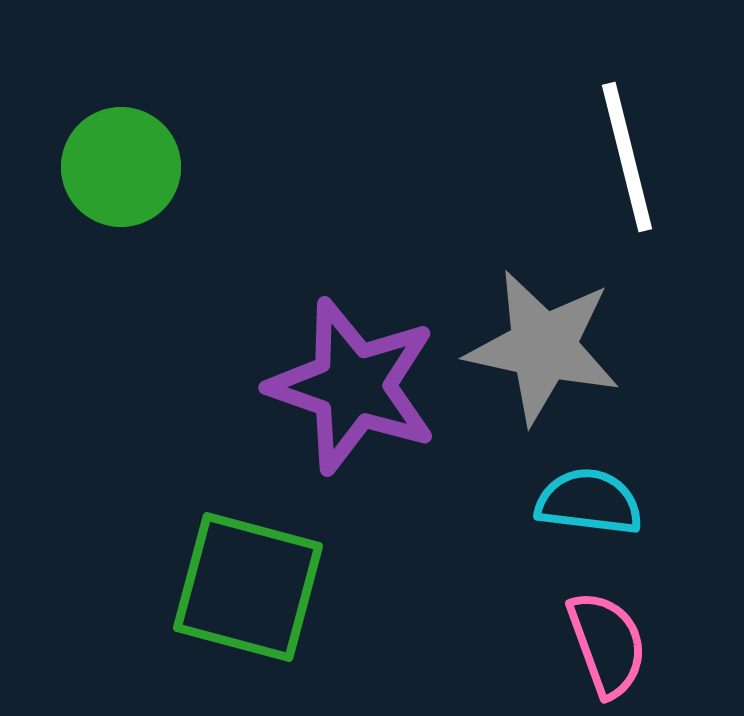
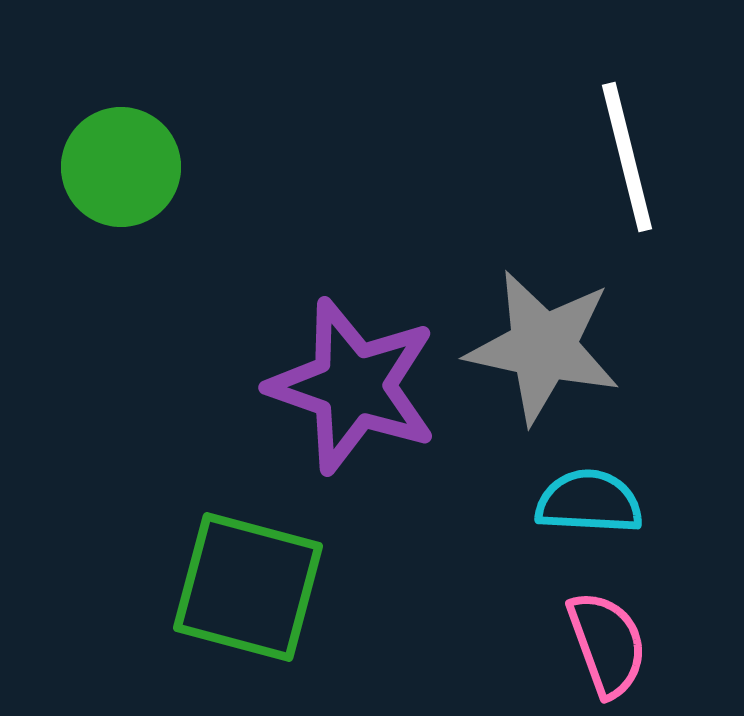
cyan semicircle: rotated 4 degrees counterclockwise
